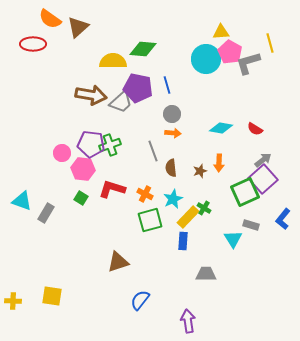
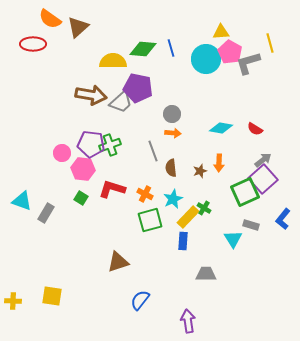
blue line at (167, 85): moved 4 px right, 37 px up
